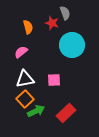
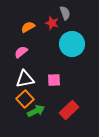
orange semicircle: rotated 104 degrees counterclockwise
cyan circle: moved 1 px up
red rectangle: moved 3 px right, 3 px up
